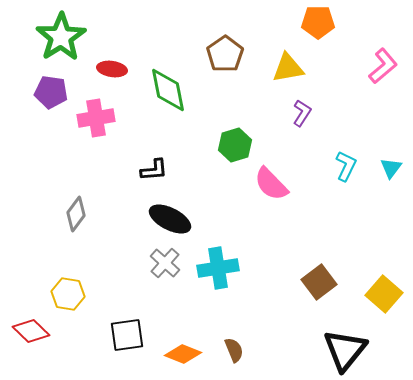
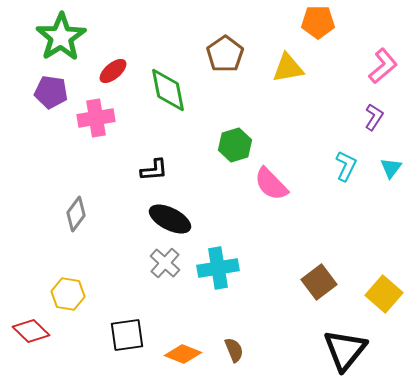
red ellipse: moved 1 px right, 2 px down; rotated 48 degrees counterclockwise
purple L-shape: moved 72 px right, 4 px down
